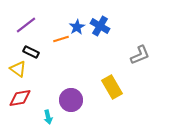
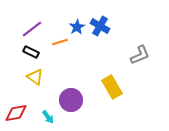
purple line: moved 6 px right, 4 px down
orange line: moved 1 px left, 3 px down
yellow triangle: moved 17 px right, 8 px down
red diamond: moved 4 px left, 15 px down
cyan arrow: rotated 24 degrees counterclockwise
